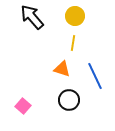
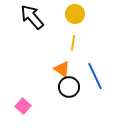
yellow circle: moved 2 px up
orange triangle: rotated 18 degrees clockwise
black circle: moved 13 px up
